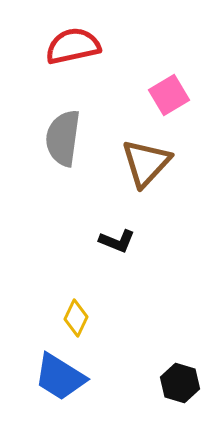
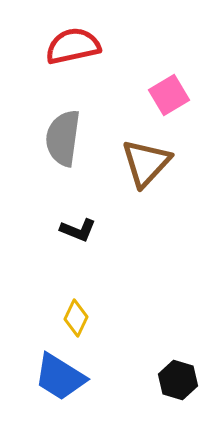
black L-shape: moved 39 px left, 11 px up
black hexagon: moved 2 px left, 3 px up
